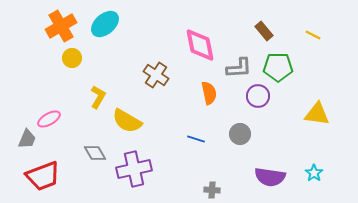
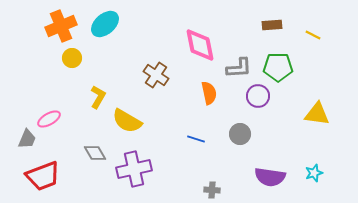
orange cross: rotated 8 degrees clockwise
brown rectangle: moved 8 px right, 6 px up; rotated 54 degrees counterclockwise
cyan star: rotated 18 degrees clockwise
